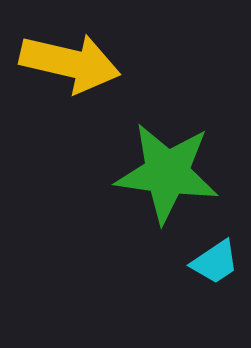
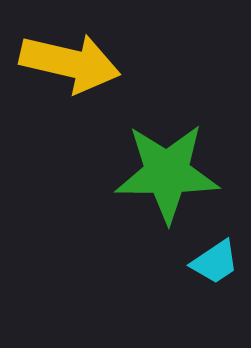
green star: rotated 8 degrees counterclockwise
